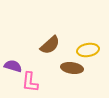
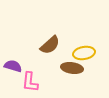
yellow ellipse: moved 4 px left, 3 px down
